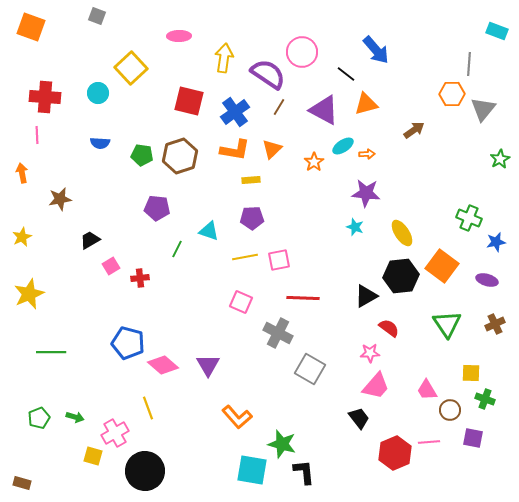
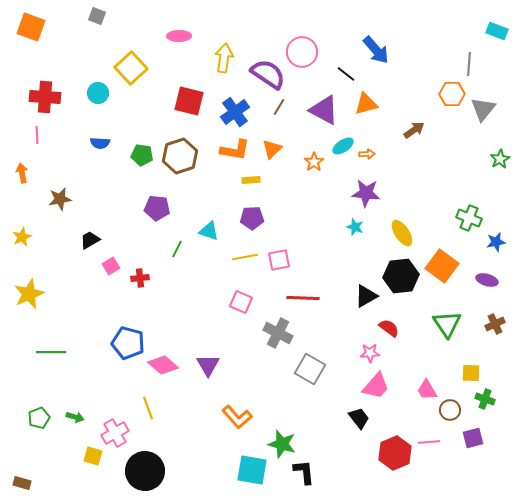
purple square at (473, 438): rotated 25 degrees counterclockwise
